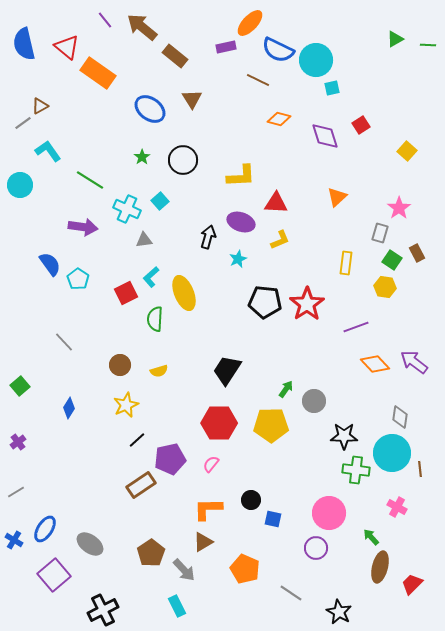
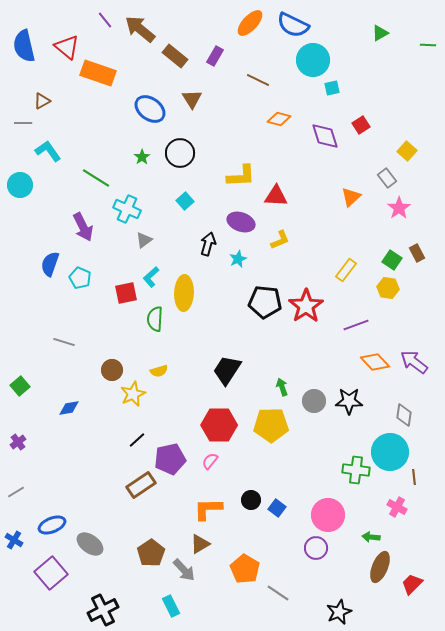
brown arrow at (142, 27): moved 2 px left, 2 px down
green triangle at (395, 39): moved 15 px left, 6 px up
blue semicircle at (24, 44): moved 2 px down
purple rectangle at (226, 47): moved 11 px left, 9 px down; rotated 48 degrees counterclockwise
blue semicircle at (278, 50): moved 15 px right, 25 px up
cyan circle at (316, 60): moved 3 px left
orange rectangle at (98, 73): rotated 16 degrees counterclockwise
brown triangle at (40, 106): moved 2 px right, 5 px up
gray line at (23, 123): rotated 36 degrees clockwise
black circle at (183, 160): moved 3 px left, 7 px up
green line at (90, 180): moved 6 px right, 2 px up
orange triangle at (337, 197): moved 14 px right
cyan square at (160, 201): moved 25 px right
red triangle at (276, 203): moved 7 px up
purple arrow at (83, 227): rotated 56 degrees clockwise
gray rectangle at (380, 233): moved 7 px right, 55 px up; rotated 54 degrees counterclockwise
black arrow at (208, 237): moved 7 px down
gray triangle at (144, 240): rotated 30 degrees counterclockwise
yellow rectangle at (346, 263): moved 7 px down; rotated 30 degrees clockwise
blue semicircle at (50, 264): rotated 125 degrees counterclockwise
cyan pentagon at (78, 279): moved 2 px right, 1 px up; rotated 10 degrees counterclockwise
yellow hexagon at (385, 287): moved 3 px right, 1 px down
red square at (126, 293): rotated 15 degrees clockwise
yellow ellipse at (184, 293): rotated 24 degrees clockwise
red star at (307, 304): moved 1 px left, 2 px down
purple line at (356, 327): moved 2 px up
gray line at (64, 342): rotated 30 degrees counterclockwise
orange diamond at (375, 364): moved 2 px up
brown circle at (120, 365): moved 8 px left, 5 px down
green arrow at (286, 389): moved 4 px left, 2 px up; rotated 54 degrees counterclockwise
yellow star at (126, 405): moved 7 px right, 11 px up
blue diamond at (69, 408): rotated 50 degrees clockwise
gray diamond at (400, 417): moved 4 px right, 2 px up
red hexagon at (219, 423): moved 2 px down
black star at (344, 436): moved 5 px right, 35 px up
cyan circle at (392, 453): moved 2 px left, 1 px up
pink semicircle at (211, 464): moved 1 px left, 3 px up
brown line at (420, 469): moved 6 px left, 8 px down
pink circle at (329, 513): moved 1 px left, 2 px down
blue square at (273, 519): moved 4 px right, 11 px up; rotated 24 degrees clockwise
blue ellipse at (45, 529): moved 7 px right, 4 px up; rotated 36 degrees clockwise
green arrow at (371, 537): rotated 42 degrees counterclockwise
brown triangle at (203, 542): moved 3 px left, 2 px down
brown ellipse at (380, 567): rotated 8 degrees clockwise
orange pentagon at (245, 569): rotated 8 degrees clockwise
purple square at (54, 575): moved 3 px left, 2 px up
gray line at (291, 593): moved 13 px left
cyan rectangle at (177, 606): moved 6 px left
black star at (339, 612): rotated 20 degrees clockwise
